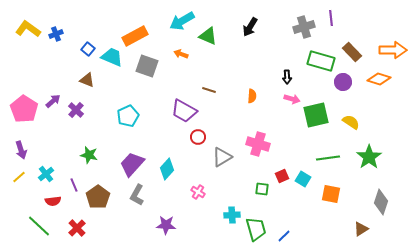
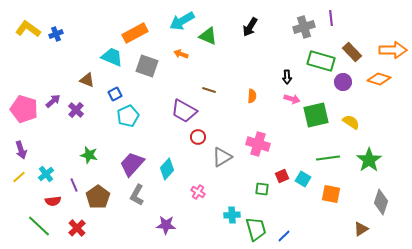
orange rectangle at (135, 36): moved 3 px up
blue square at (88, 49): moved 27 px right, 45 px down; rotated 24 degrees clockwise
pink pentagon at (24, 109): rotated 16 degrees counterclockwise
green star at (369, 157): moved 3 px down
